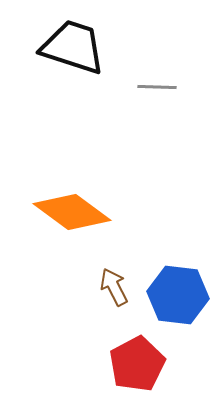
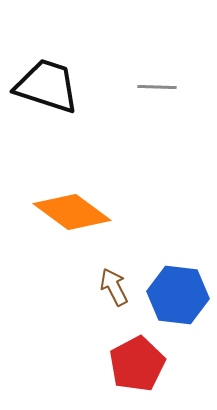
black trapezoid: moved 26 px left, 39 px down
